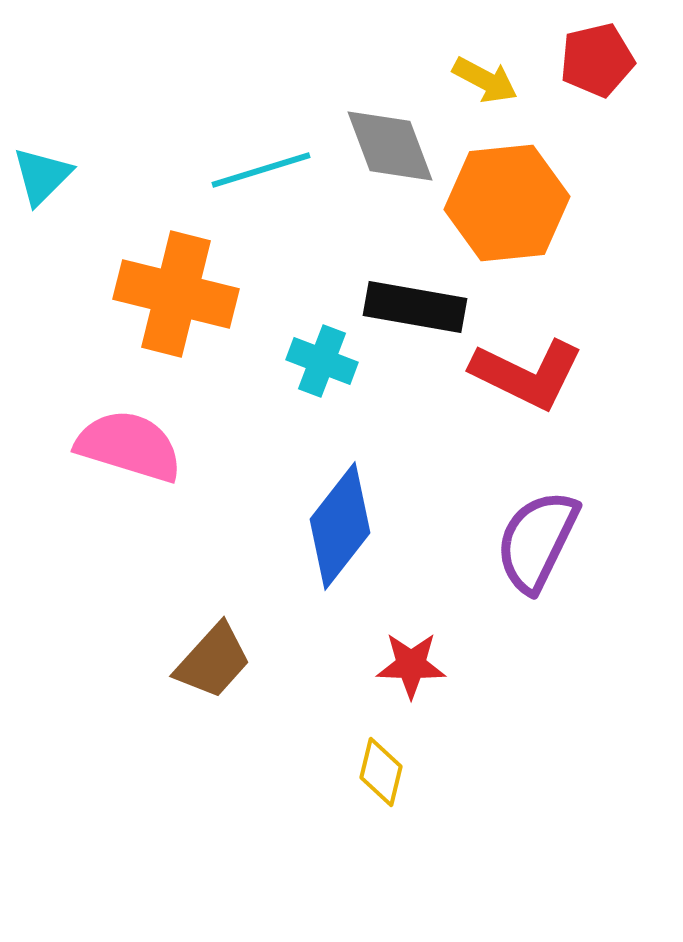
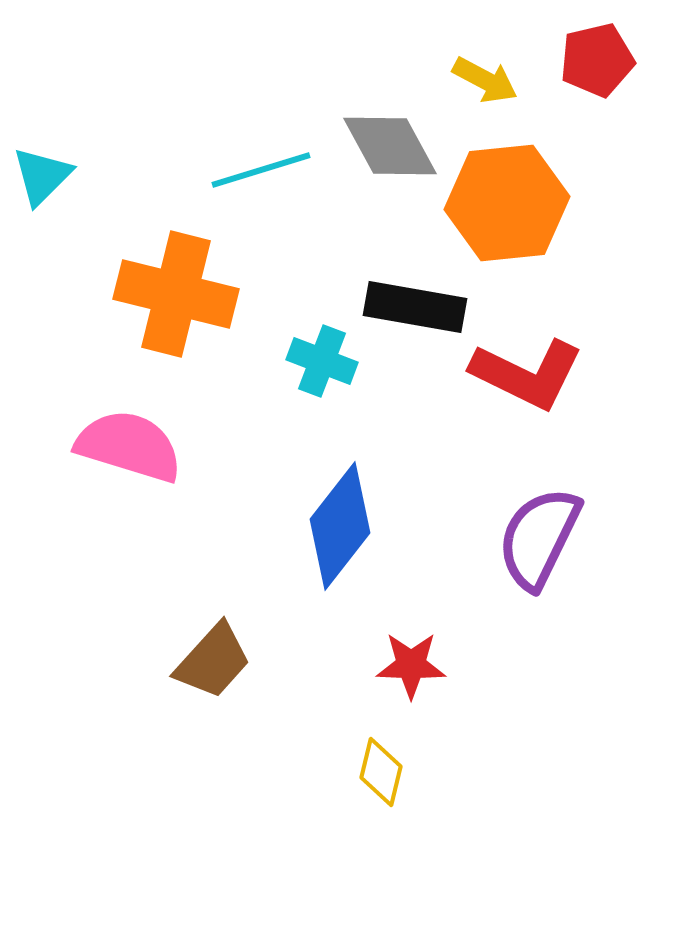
gray diamond: rotated 8 degrees counterclockwise
purple semicircle: moved 2 px right, 3 px up
